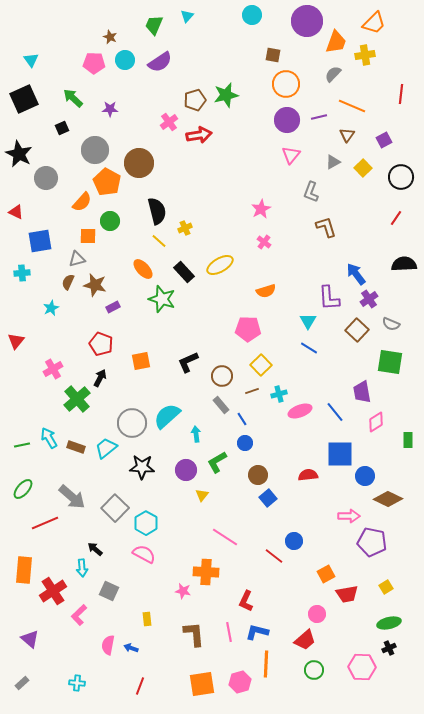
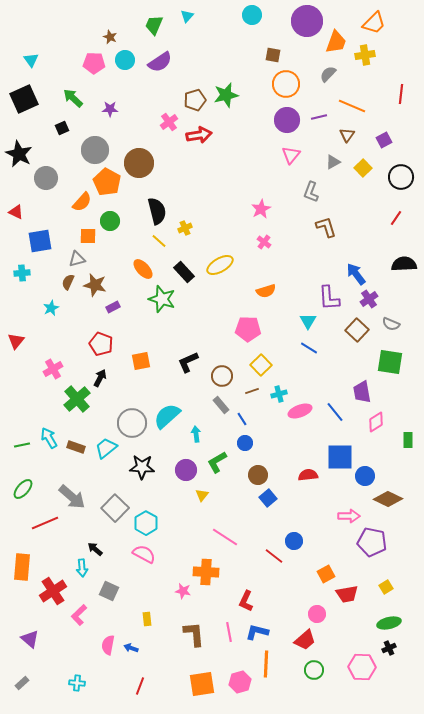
gray semicircle at (333, 74): moved 5 px left
blue square at (340, 454): moved 3 px down
orange rectangle at (24, 570): moved 2 px left, 3 px up
